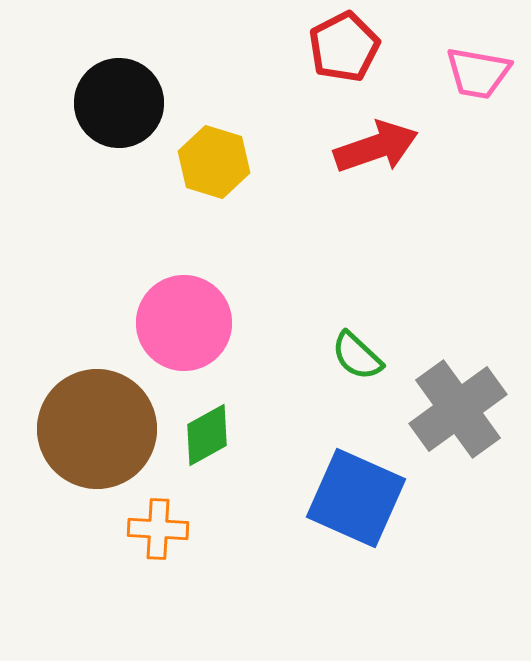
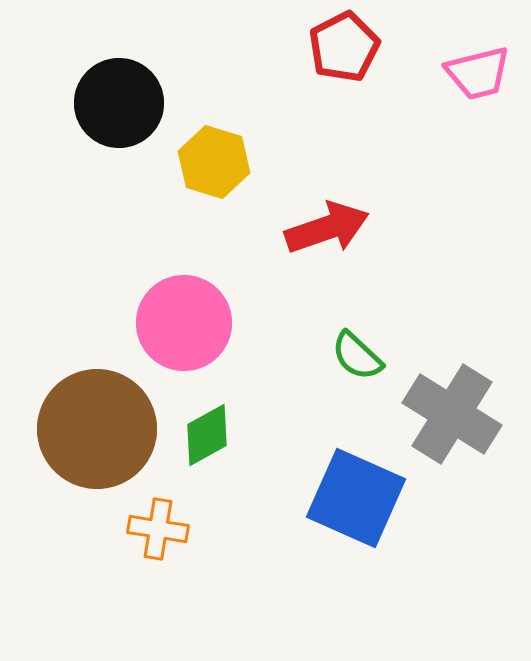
pink trapezoid: rotated 24 degrees counterclockwise
red arrow: moved 49 px left, 81 px down
gray cross: moved 6 px left, 5 px down; rotated 22 degrees counterclockwise
orange cross: rotated 6 degrees clockwise
